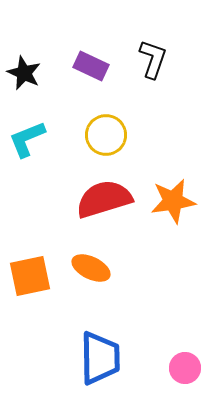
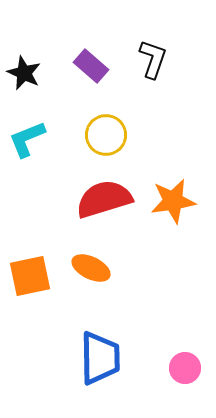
purple rectangle: rotated 16 degrees clockwise
